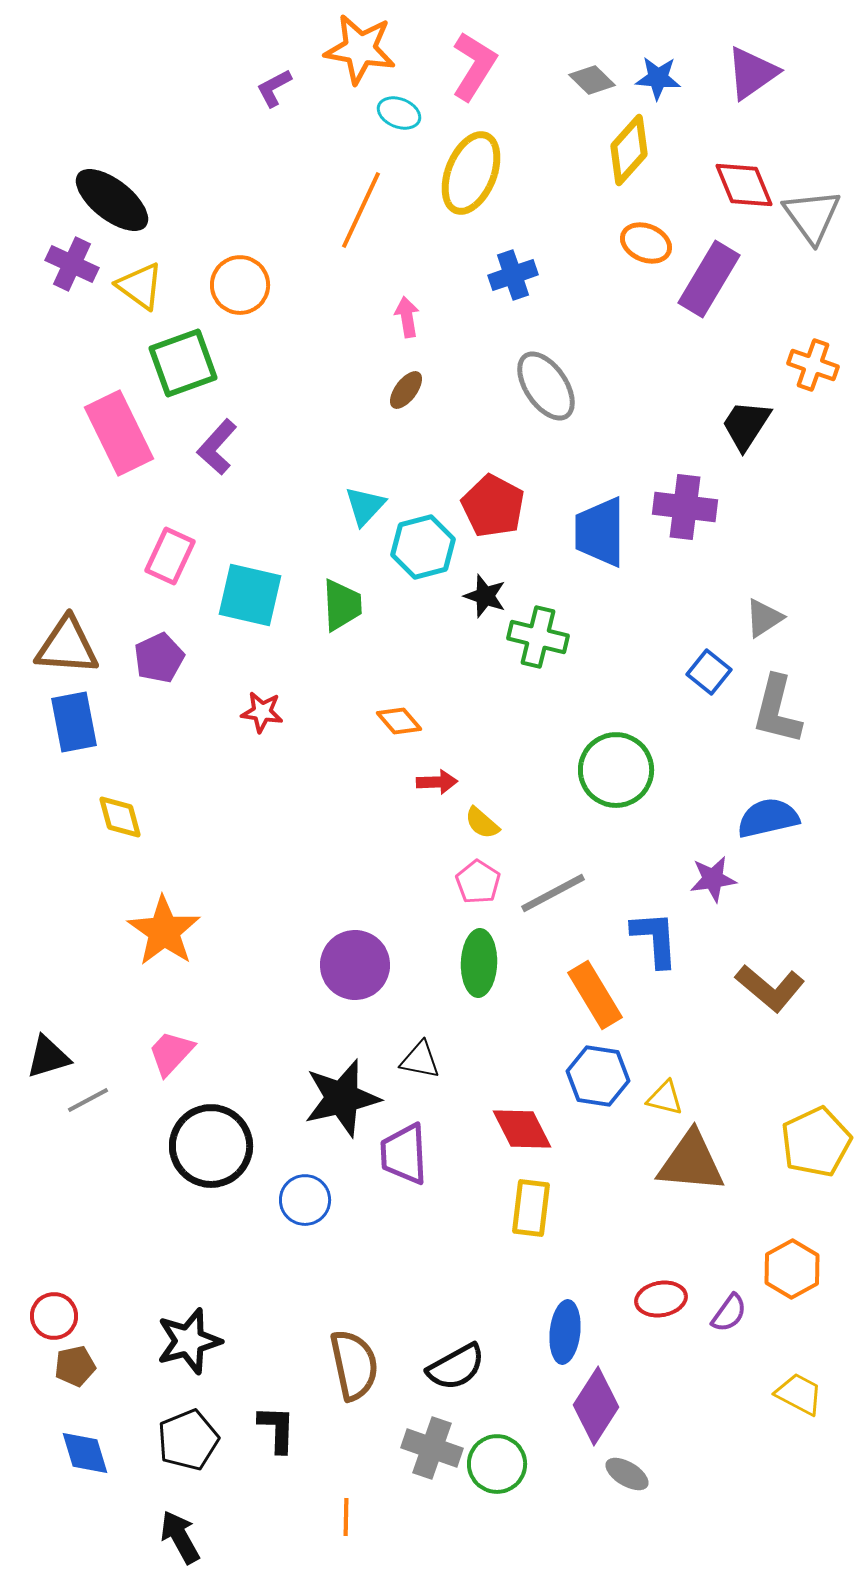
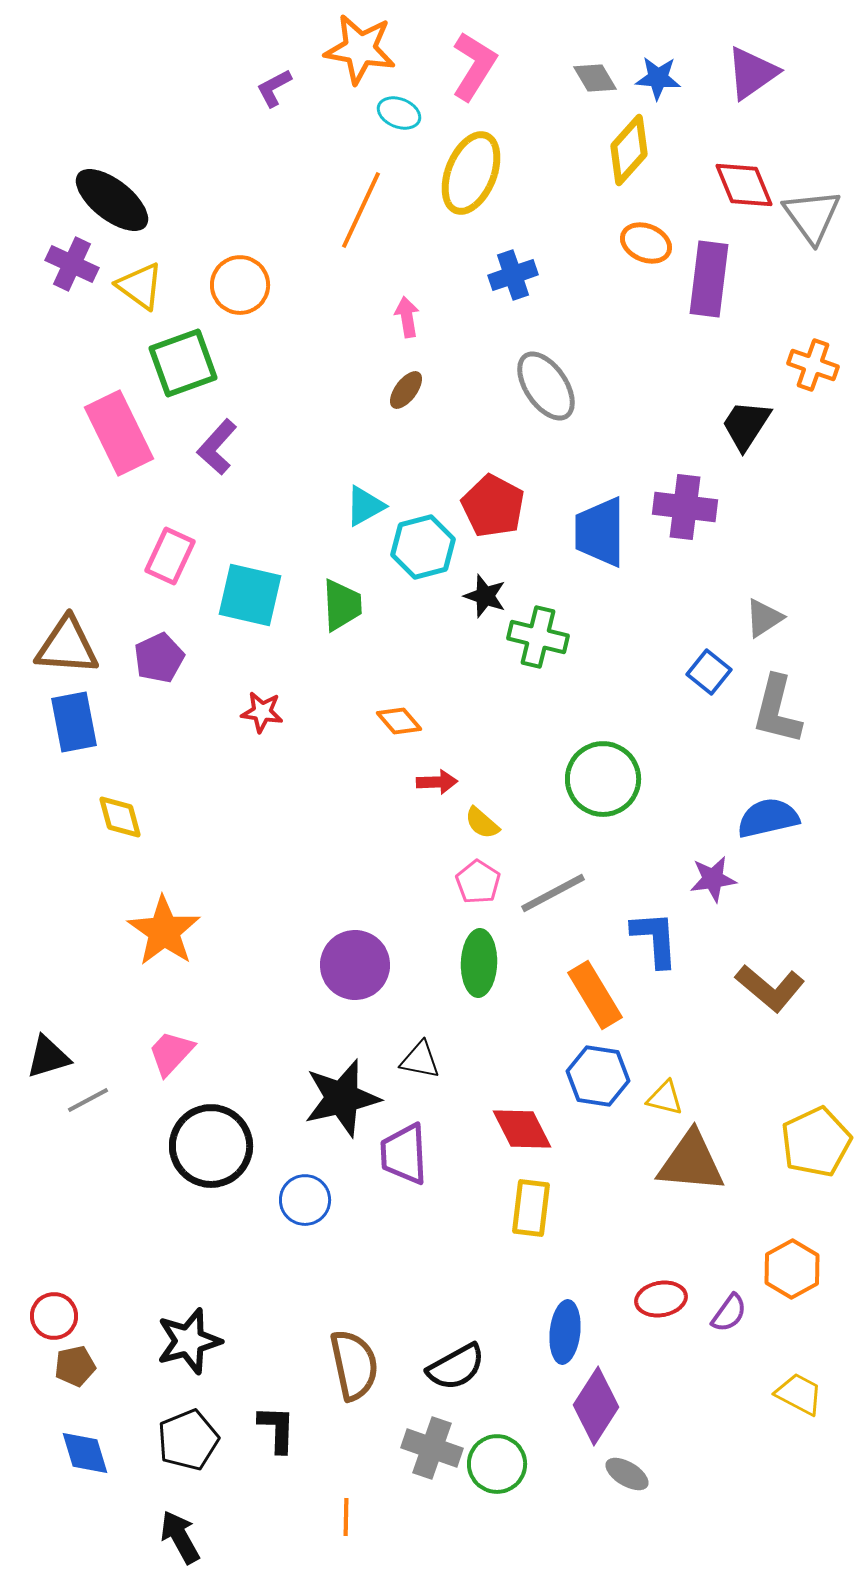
gray diamond at (592, 80): moved 3 px right, 2 px up; rotated 15 degrees clockwise
purple rectangle at (709, 279): rotated 24 degrees counterclockwise
cyan triangle at (365, 506): rotated 18 degrees clockwise
green circle at (616, 770): moved 13 px left, 9 px down
